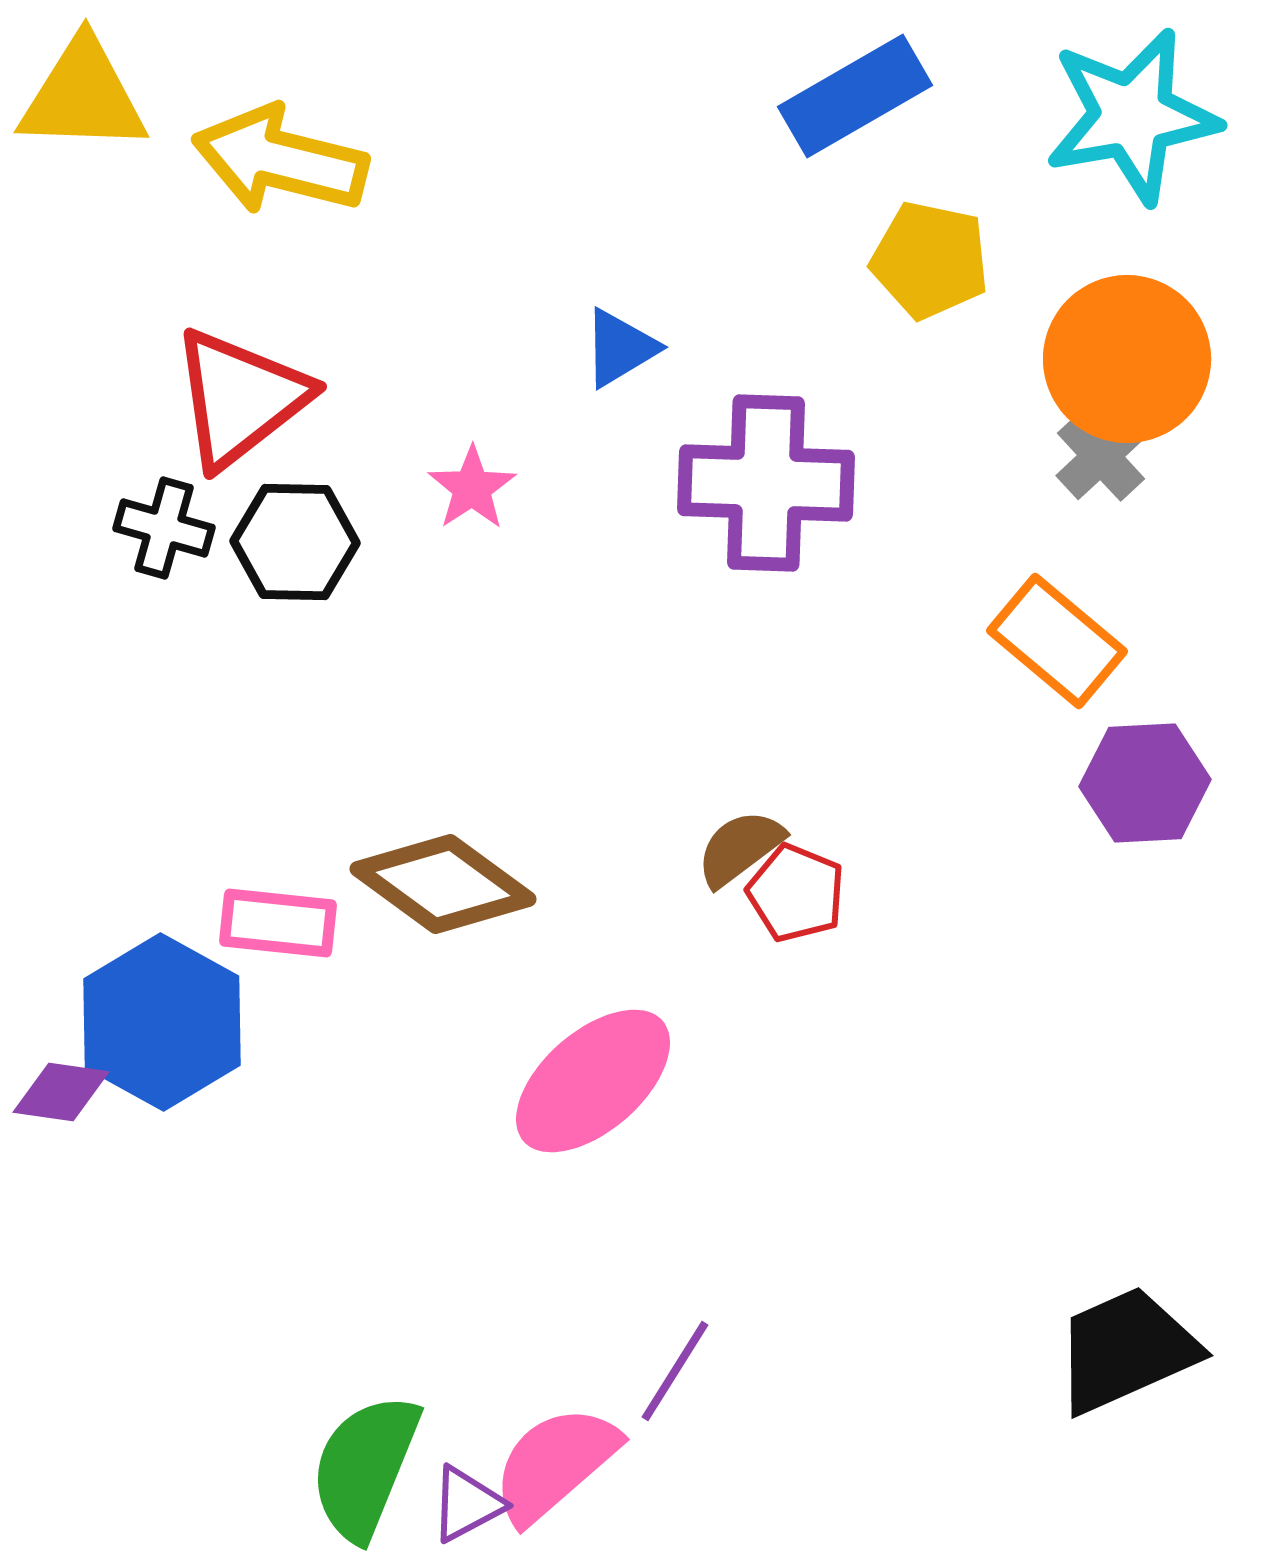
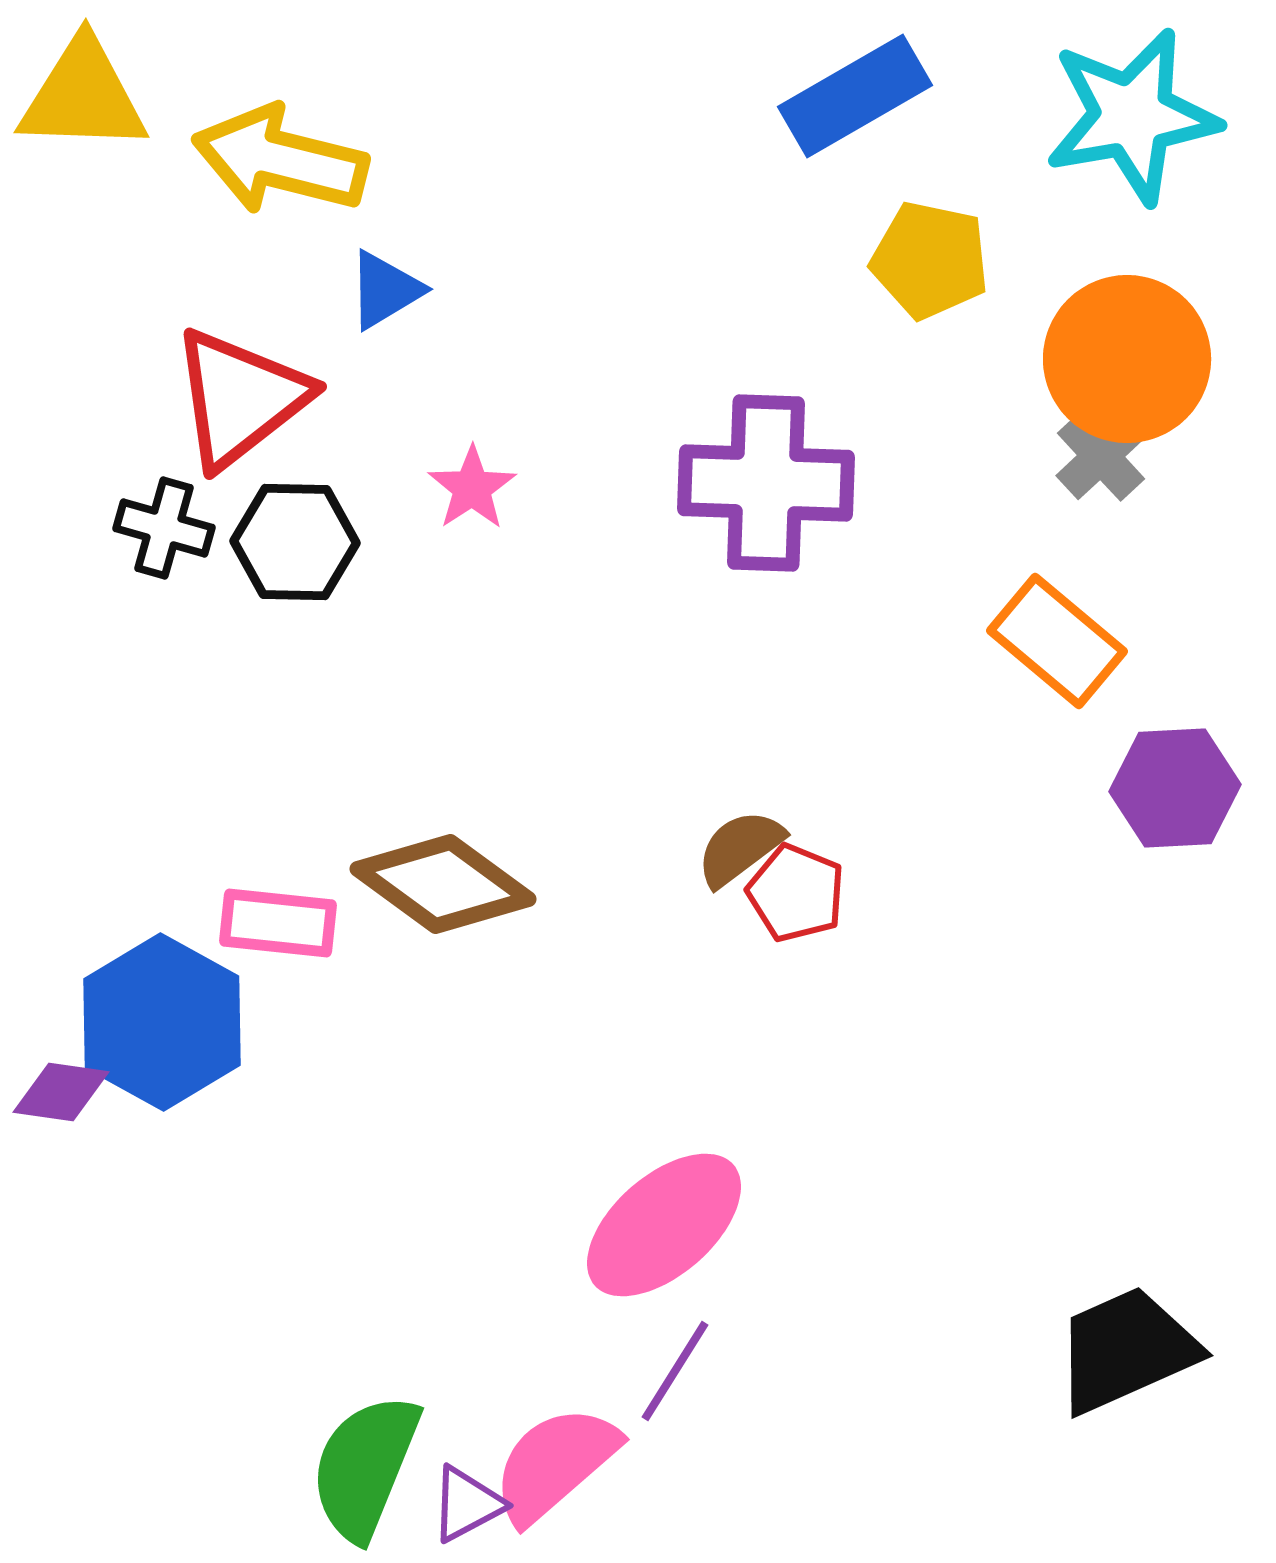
blue triangle: moved 235 px left, 58 px up
purple hexagon: moved 30 px right, 5 px down
pink ellipse: moved 71 px right, 144 px down
